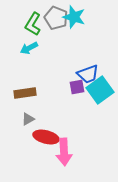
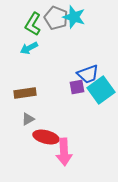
cyan square: moved 1 px right
